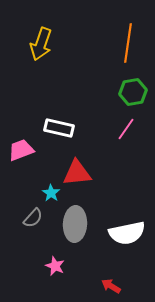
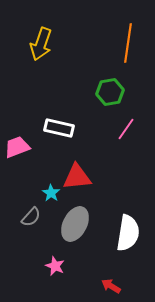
green hexagon: moved 23 px left
pink trapezoid: moved 4 px left, 3 px up
red triangle: moved 4 px down
gray semicircle: moved 2 px left, 1 px up
gray ellipse: rotated 24 degrees clockwise
white semicircle: moved 1 px right; rotated 69 degrees counterclockwise
